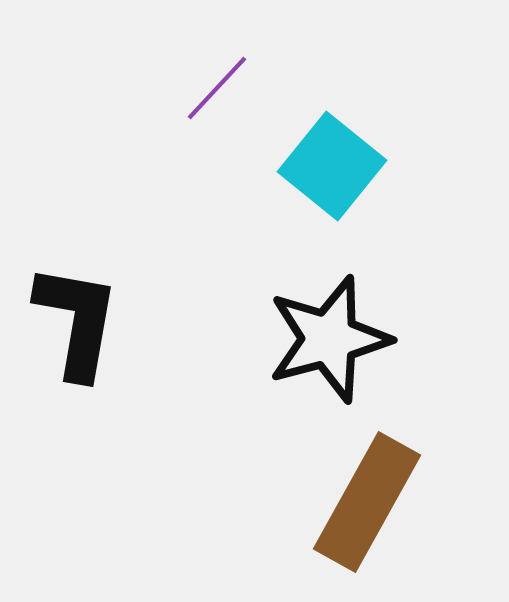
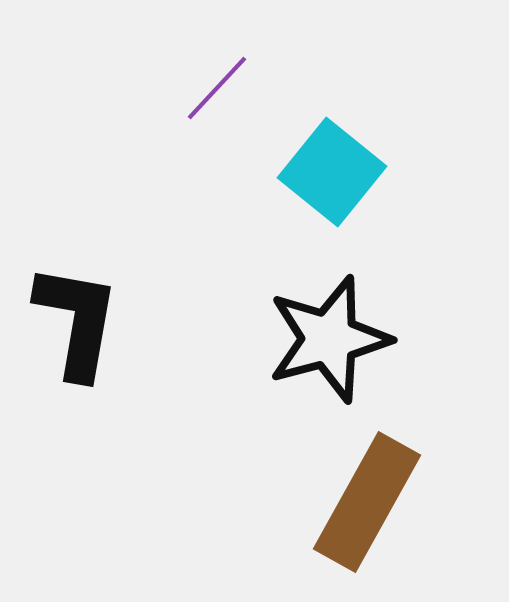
cyan square: moved 6 px down
